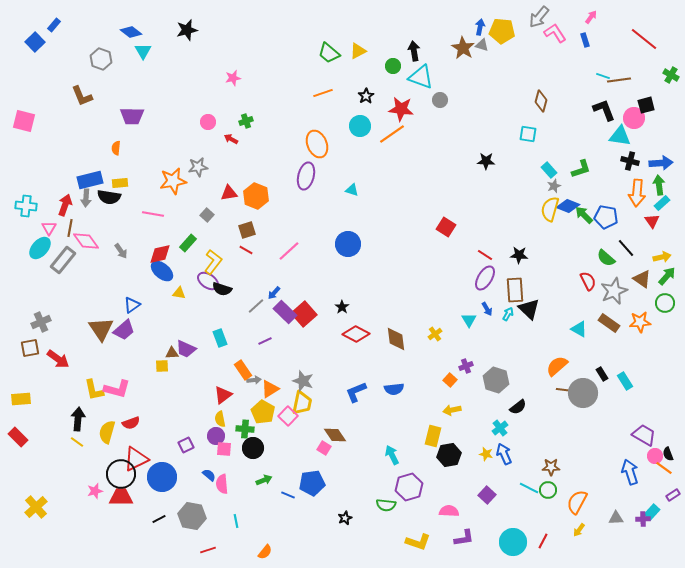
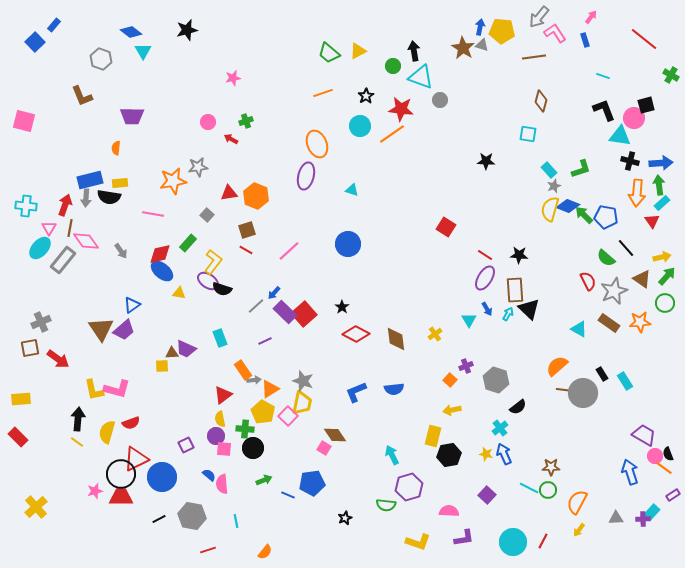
brown line at (619, 80): moved 85 px left, 23 px up
